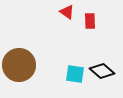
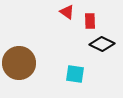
brown circle: moved 2 px up
black diamond: moved 27 px up; rotated 15 degrees counterclockwise
